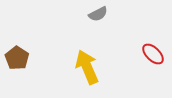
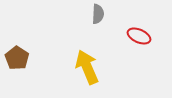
gray semicircle: rotated 60 degrees counterclockwise
red ellipse: moved 14 px left, 18 px up; rotated 20 degrees counterclockwise
